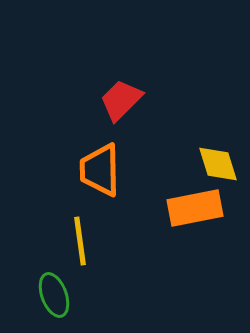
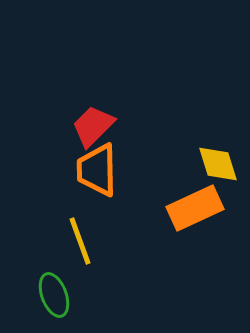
red trapezoid: moved 28 px left, 26 px down
orange trapezoid: moved 3 px left
orange rectangle: rotated 14 degrees counterclockwise
yellow line: rotated 12 degrees counterclockwise
